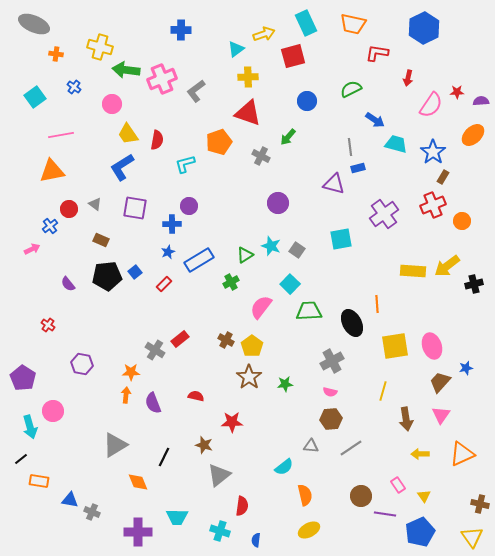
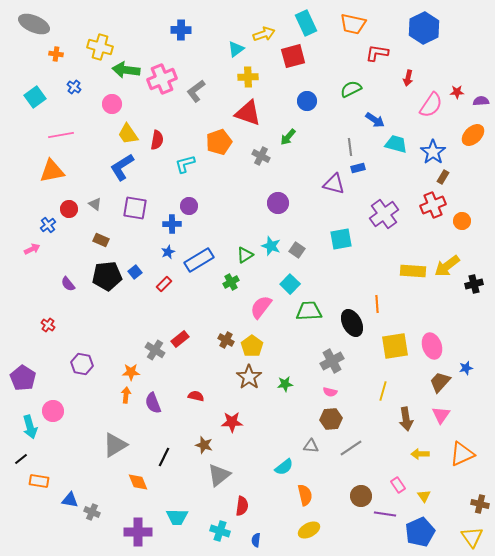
blue cross at (50, 226): moved 2 px left, 1 px up
